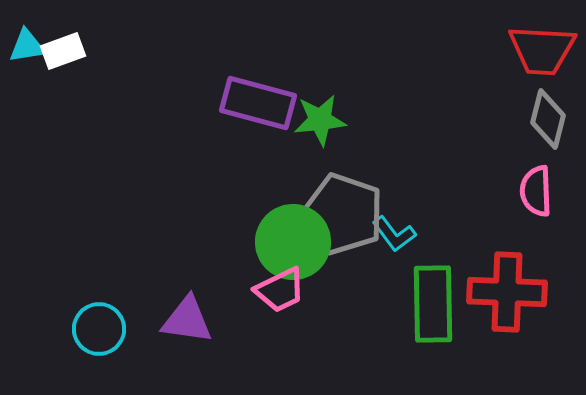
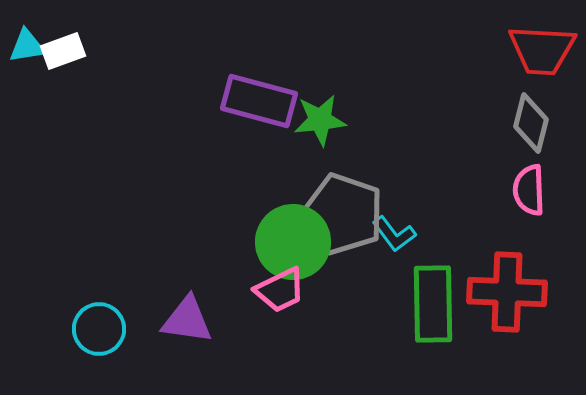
purple rectangle: moved 1 px right, 2 px up
gray diamond: moved 17 px left, 4 px down
pink semicircle: moved 7 px left, 1 px up
